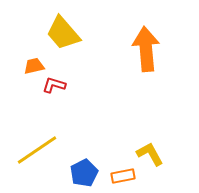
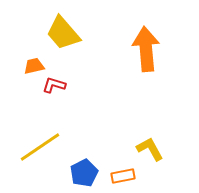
yellow line: moved 3 px right, 3 px up
yellow L-shape: moved 5 px up
